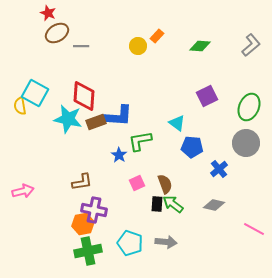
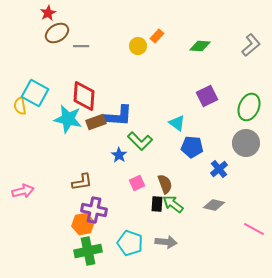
red star: rotated 21 degrees clockwise
green L-shape: rotated 125 degrees counterclockwise
